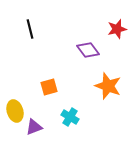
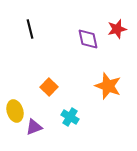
purple diamond: moved 11 px up; rotated 25 degrees clockwise
orange square: rotated 30 degrees counterclockwise
